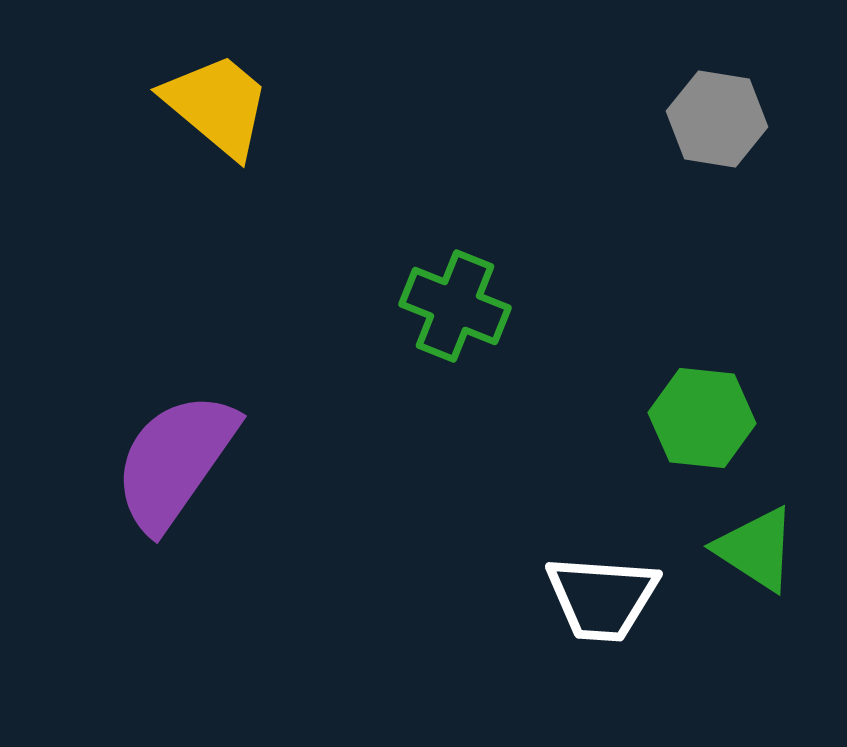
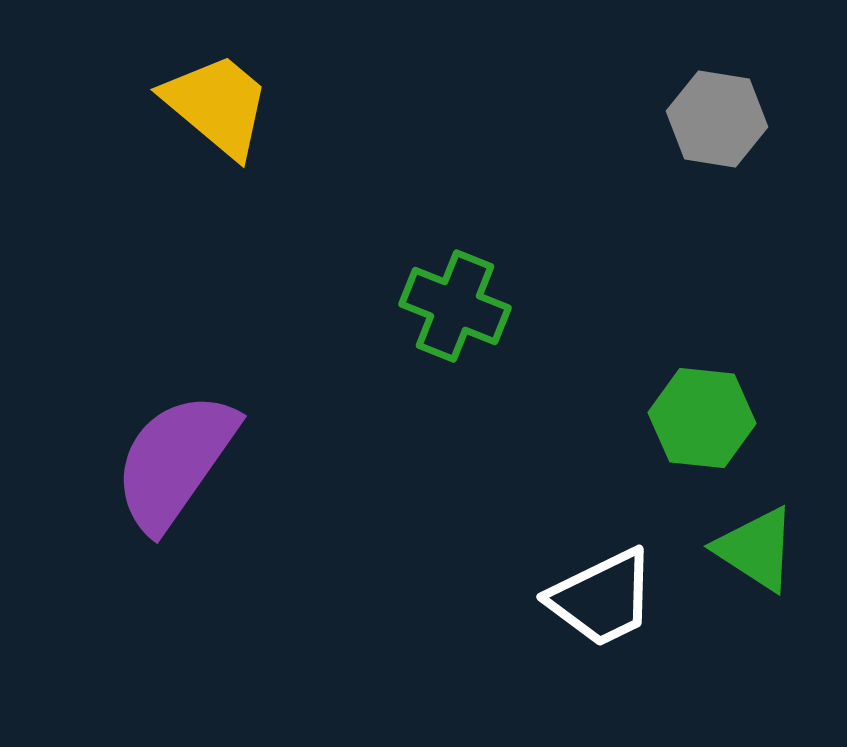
white trapezoid: rotated 30 degrees counterclockwise
